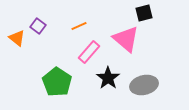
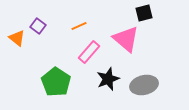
black star: moved 1 px down; rotated 15 degrees clockwise
green pentagon: moved 1 px left
